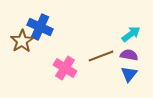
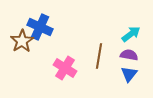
brown line: moved 2 px left; rotated 60 degrees counterclockwise
